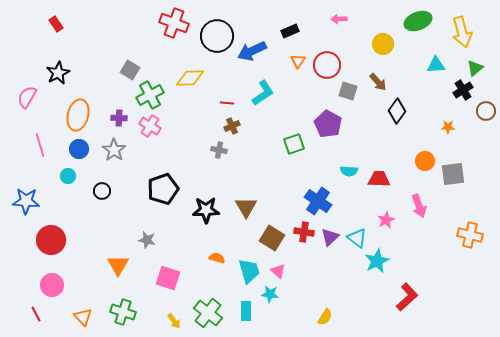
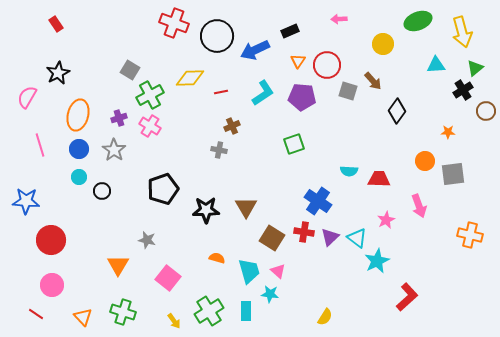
blue arrow at (252, 51): moved 3 px right, 1 px up
brown arrow at (378, 82): moved 5 px left, 1 px up
red line at (227, 103): moved 6 px left, 11 px up; rotated 16 degrees counterclockwise
purple cross at (119, 118): rotated 21 degrees counterclockwise
purple pentagon at (328, 124): moved 26 px left, 27 px up; rotated 24 degrees counterclockwise
orange star at (448, 127): moved 5 px down
cyan circle at (68, 176): moved 11 px right, 1 px down
pink square at (168, 278): rotated 20 degrees clockwise
green cross at (208, 313): moved 1 px right, 2 px up; rotated 20 degrees clockwise
red line at (36, 314): rotated 28 degrees counterclockwise
